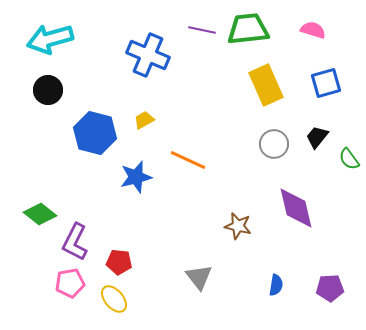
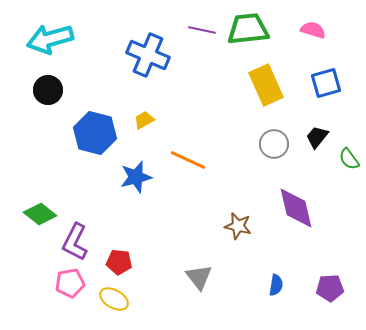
yellow ellipse: rotated 20 degrees counterclockwise
